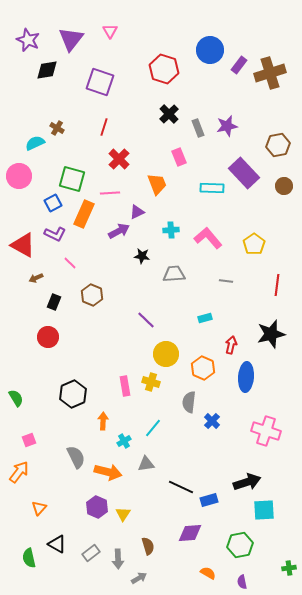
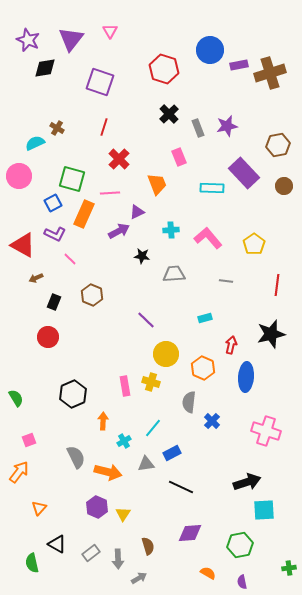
purple rectangle at (239, 65): rotated 42 degrees clockwise
black diamond at (47, 70): moved 2 px left, 2 px up
pink line at (70, 263): moved 4 px up
blue rectangle at (209, 500): moved 37 px left, 47 px up; rotated 12 degrees counterclockwise
green semicircle at (29, 558): moved 3 px right, 5 px down
